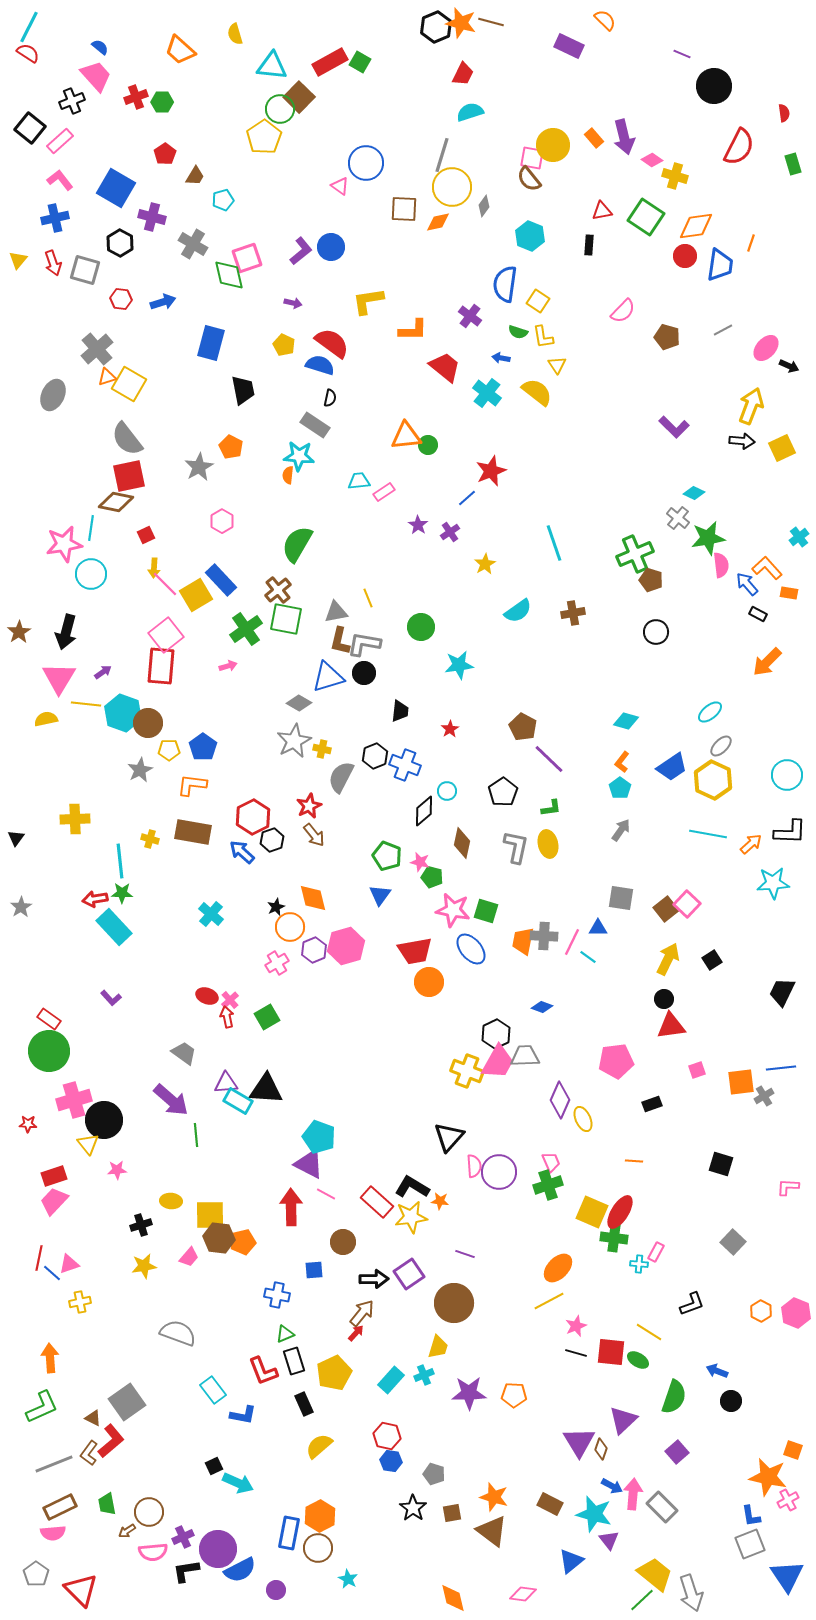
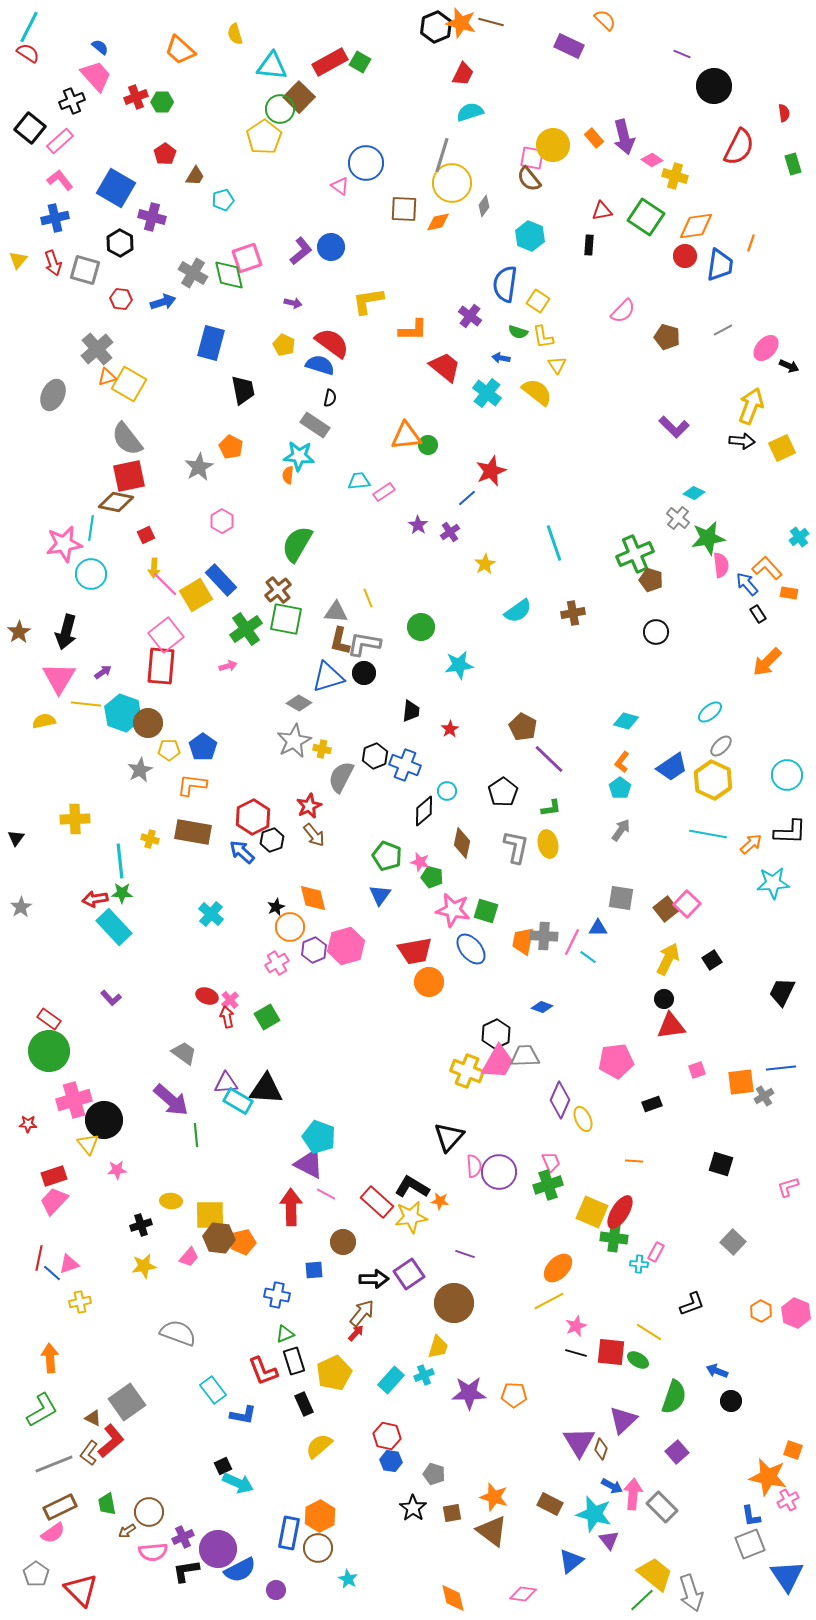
yellow circle at (452, 187): moved 4 px up
gray cross at (193, 244): moved 29 px down
gray triangle at (336, 612): rotated 15 degrees clockwise
black rectangle at (758, 614): rotated 30 degrees clockwise
black trapezoid at (400, 711): moved 11 px right
yellow semicircle at (46, 719): moved 2 px left, 2 px down
pink L-shape at (788, 1187): rotated 20 degrees counterclockwise
green L-shape at (42, 1407): moved 3 px down; rotated 6 degrees counterclockwise
black square at (214, 1466): moved 9 px right
pink semicircle at (53, 1533): rotated 30 degrees counterclockwise
